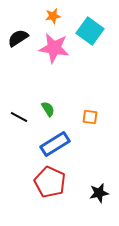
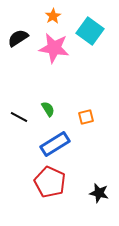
orange star: rotated 21 degrees counterclockwise
orange square: moved 4 px left; rotated 21 degrees counterclockwise
black star: rotated 24 degrees clockwise
